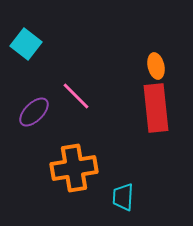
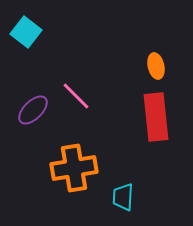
cyan square: moved 12 px up
red rectangle: moved 9 px down
purple ellipse: moved 1 px left, 2 px up
